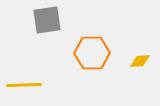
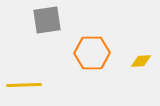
yellow diamond: moved 1 px right
